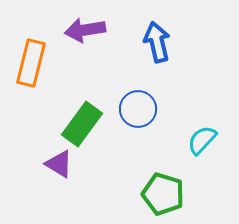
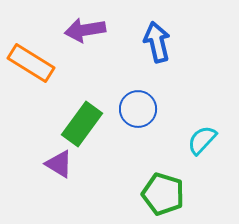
orange rectangle: rotated 72 degrees counterclockwise
